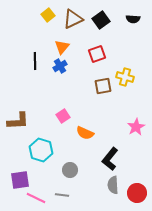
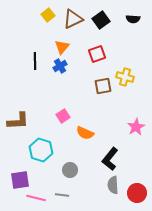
pink line: rotated 12 degrees counterclockwise
